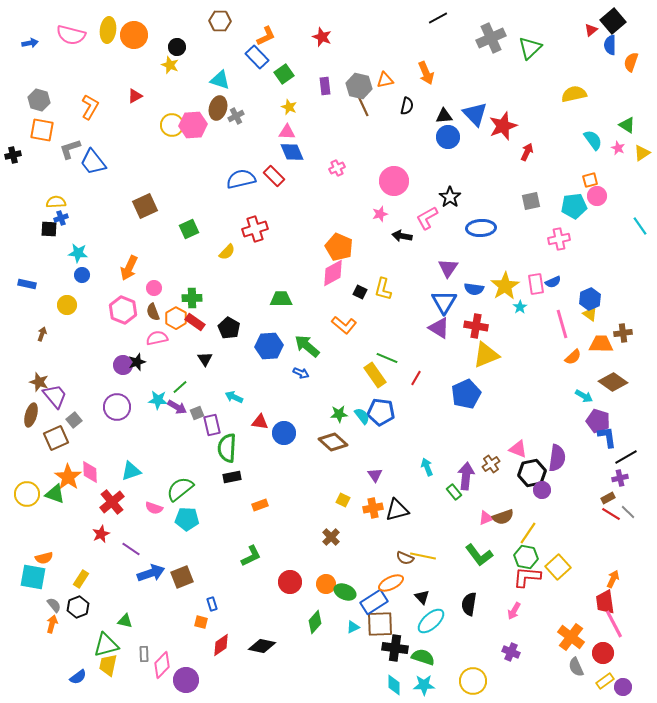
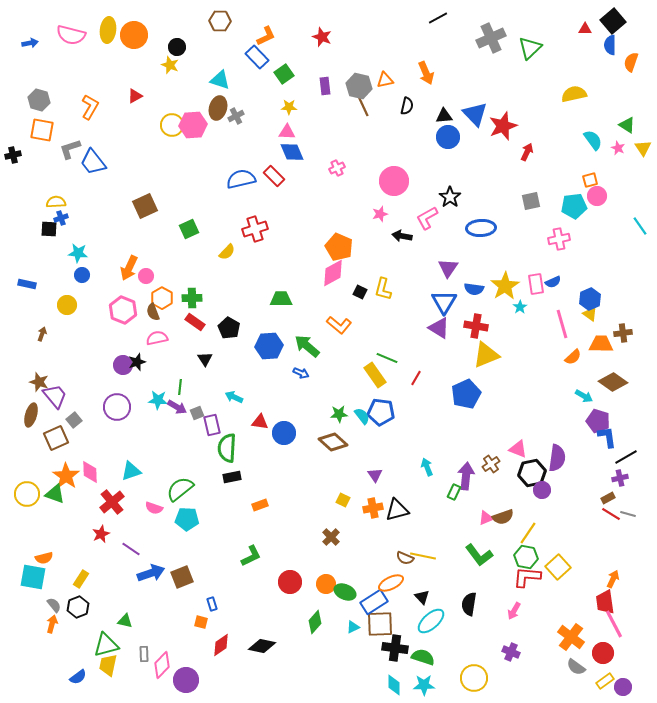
red triangle at (591, 30): moved 6 px left, 1 px up; rotated 40 degrees clockwise
yellow star at (289, 107): rotated 21 degrees counterclockwise
yellow triangle at (642, 153): moved 1 px right, 5 px up; rotated 30 degrees counterclockwise
pink circle at (154, 288): moved 8 px left, 12 px up
orange hexagon at (176, 318): moved 14 px left, 20 px up
orange L-shape at (344, 325): moved 5 px left
green line at (180, 387): rotated 42 degrees counterclockwise
orange star at (68, 477): moved 2 px left, 1 px up
green rectangle at (454, 492): rotated 63 degrees clockwise
gray line at (628, 512): moved 2 px down; rotated 28 degrees counterclockwise
gray semicircle at (576, 667): rotated 30 degrees counterclockwise
yellow circle at (473, 681): moved 1 px right, 3 px up
